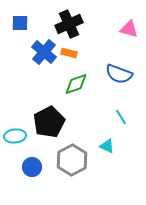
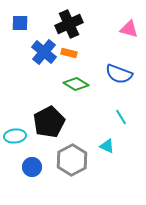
green diamond: rotated 50 degrees clockwise
